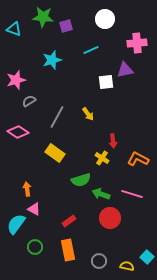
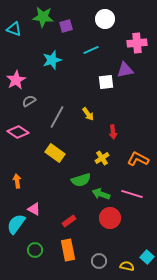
pink star: rotated 12 degrees counterclockwise
red arrow: moved 9 px up
yellow cross: rotated 24 degrees clockwise
orange arrow: moved 10 px left, 8 px up
green circle: moved 3 px down
